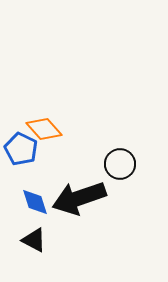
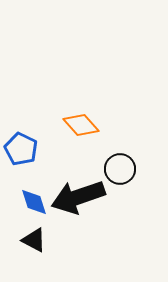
orange diamond: moved 37 px right, 4 px up
black circle: moved 5 px down
black arrow: moved 1 px left, 1 px up
blue diamond: moved 1 px left
